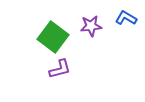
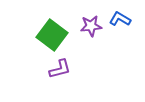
blue L-shape: moved 6 px left, 1 px down
green square: moved 1 px left, 2 px up
